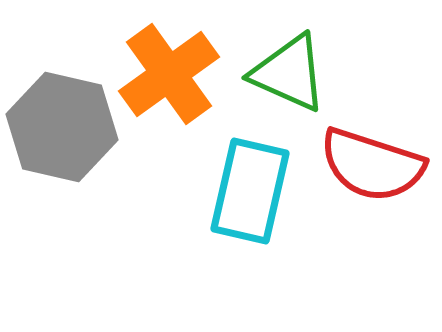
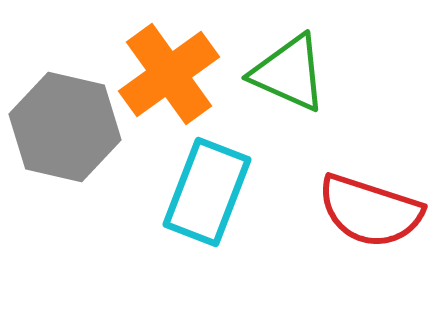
gray hexagon: moved 3 px right
red semicircle: moved 2 px left, 46 px down
cyan rectangle: moved 43 px left, 1 px down; rotated 8 degrees clockwise
